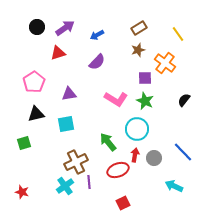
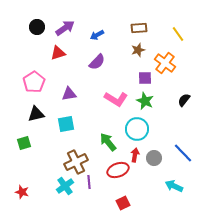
brown rectangle: rotated 28 degrees clockwise
blue line: moved 1 px down
